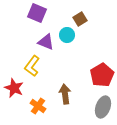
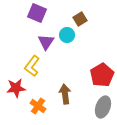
purple triangle: rotated 42 degrees clockwise
red star: moved 2 px right; rotated 30 degrees counterclockwise
